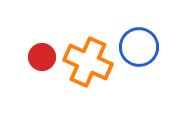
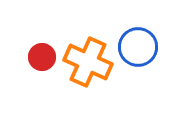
blue circle: moved 1 px left
